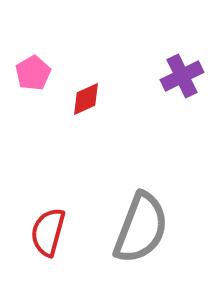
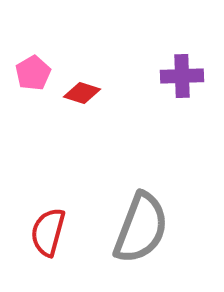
purple cross: rotated 24 degrees clockwise
red diamond: moved 4 px left, 6 px up; rotated 42 degrees clockwise
